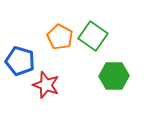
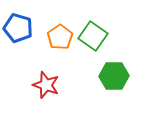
orange pentagon: rotated 10 degrees clockwise
blue pentagon: moved 2 px left, 33 px up
